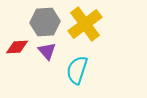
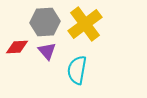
cyan semicircle: rotated 8 degrees counterclockwise
